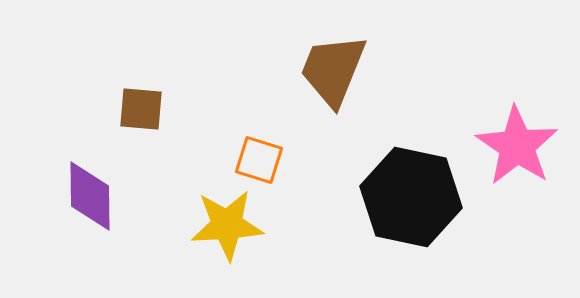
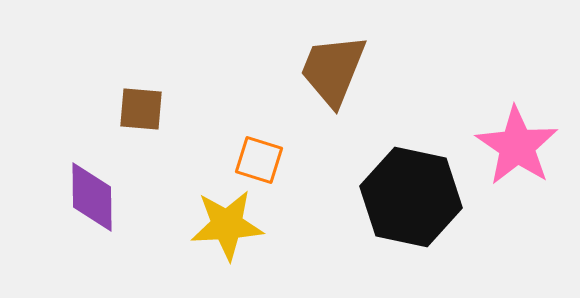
purple diamond: moved 2 px right, 1 px down
